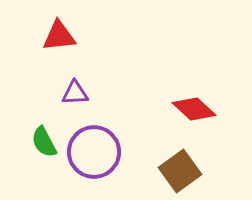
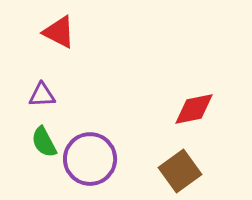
red triangle: moved 4 px up; rotated 33 degrees clockwise
purple triangle: moved 33 px left, 2 px down
red diamond: rotated 54 degrees counterclockwise
purple circle: moved 4 px left, 7 px down
